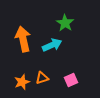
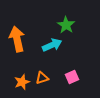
green star: moved 1 px right, 2 px down
orange arrow: moved 6 px left
pink square: moved 1 px right, 3 px up
